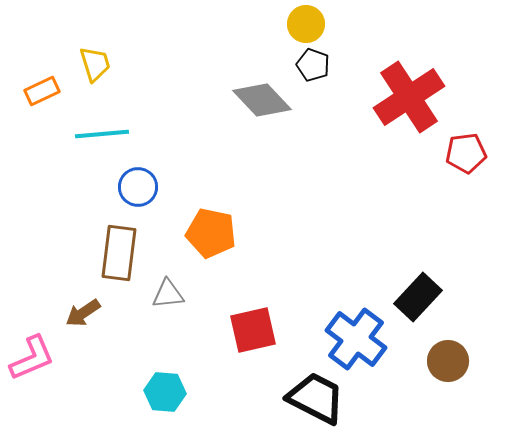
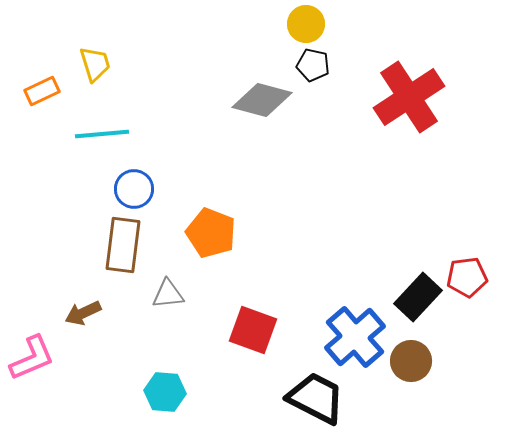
black pentagon: rotated 8 degrees counterclockwise
gray diamond: rotated 32 degrees counterclockwise
red pentagon: moved 1 px right, 124 px down
blue circle: moved 4 px left, 2 px down
orange pentagon: rotated 9 degrees clockwise
brown rectangle: moved 4 px right, 8 px up
brown arrow: rotated 9 degrees clockwise
red square: rotated 33 degrees clockwise
blue cross: moved 1 px left, 2 px up; rotated 12 degrees clockwise
brown circle: moved 37 px left
